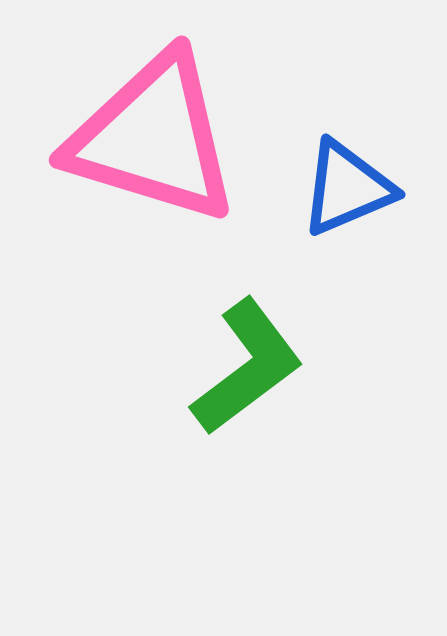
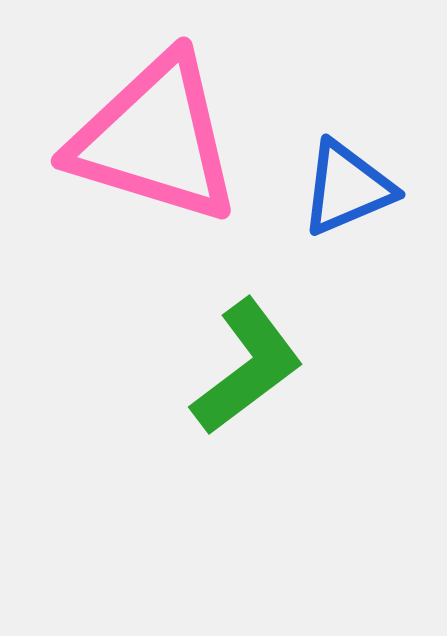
pink triangle: moved 2 px right, 1 px down
